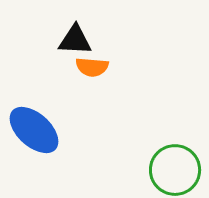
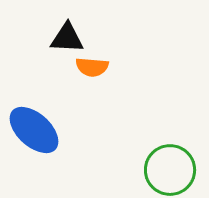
black triangle: moved 8 px left, 2 px up
green circle: moved 5 px left
